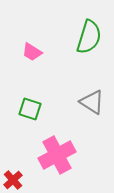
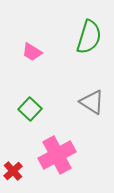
green square: rotated 25 degrees clockwise
red cross: moved 9 px up
